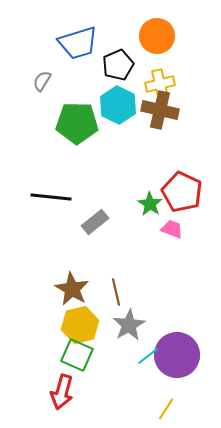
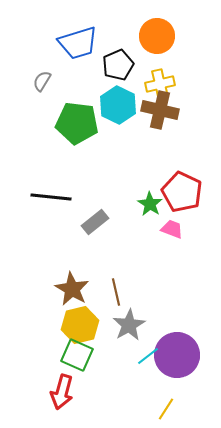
green pentagon: rotated 6 degrees clockwise
